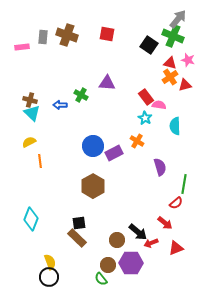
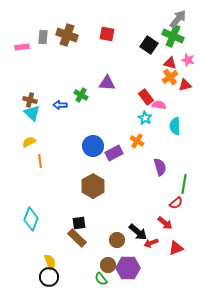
purple hexagon at (131, 263): moved 3 px left, 5 px down
